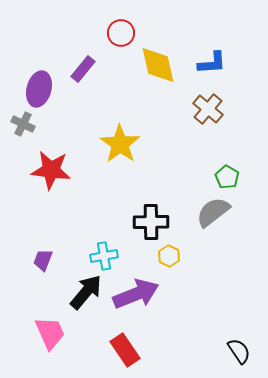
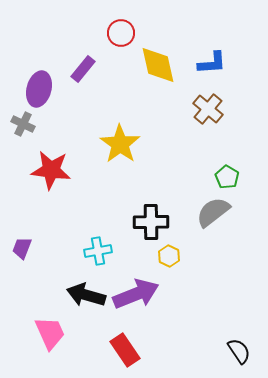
cyan cross: moved 6 px left, 5 px up
purple trapezoid: moved 21 px left, 12 px up
black arrow: moved 3 px down; rotated 114 degrees counterclockwise
